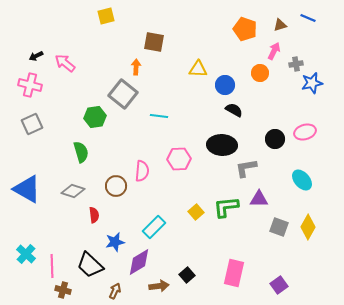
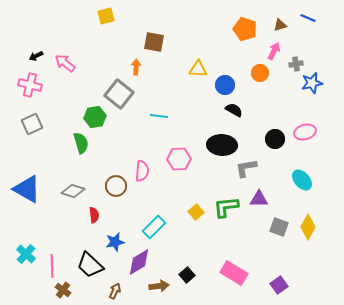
gray square at (123, 94): moved 4 px left
green semicircle at (81, 152): moved 9 px up
pink rectangle at (234, 273): rotated 72 degrees counterclockwise
brown cross at (63, 290): rotated 21 degrees clockwise
